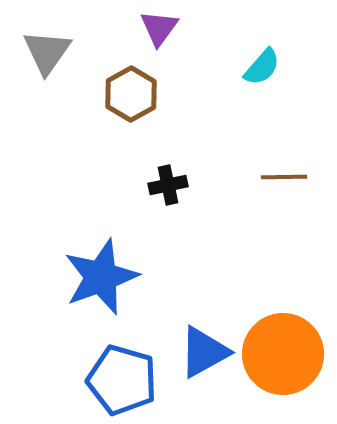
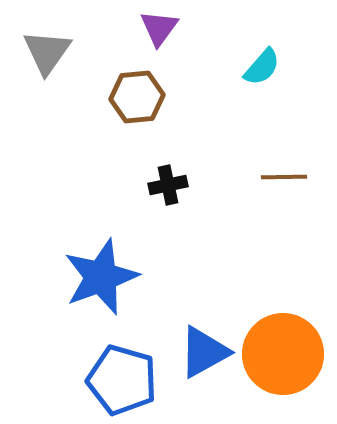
brown hexagon: moved 6 px right, 3 px down; rotated 24 degrees clockwise
